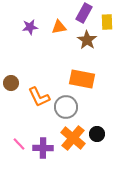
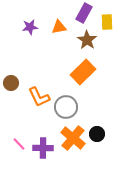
orange rectangle: moved 1 px right, 7 px up; rotated 55 degrees counterclockwise
